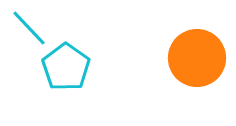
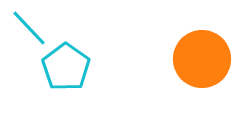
orange circle: moved 5 px right, 1 px down
